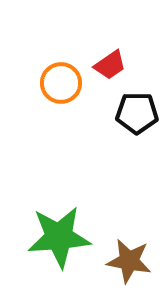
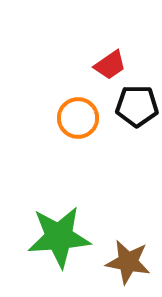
orange circle: moved 17 px right, 35 px down
black pentagon: moved 7 px up
brown star: moved 1 px left, 1 px down
